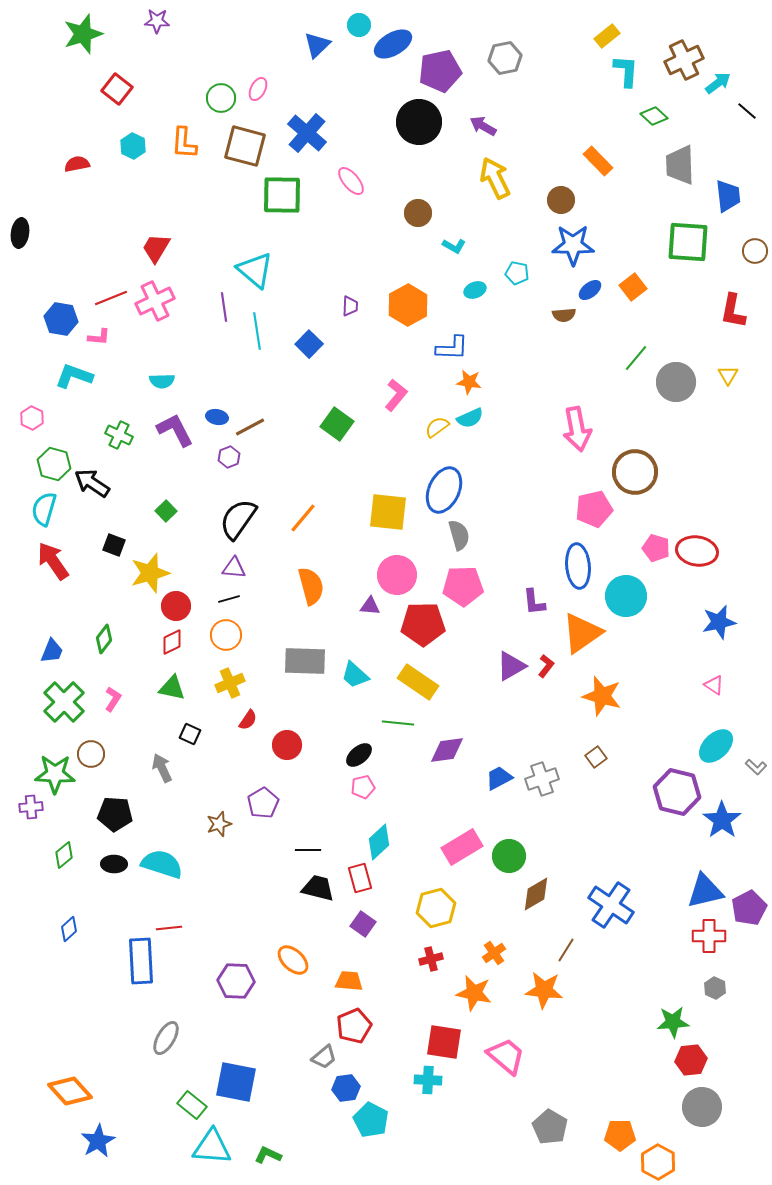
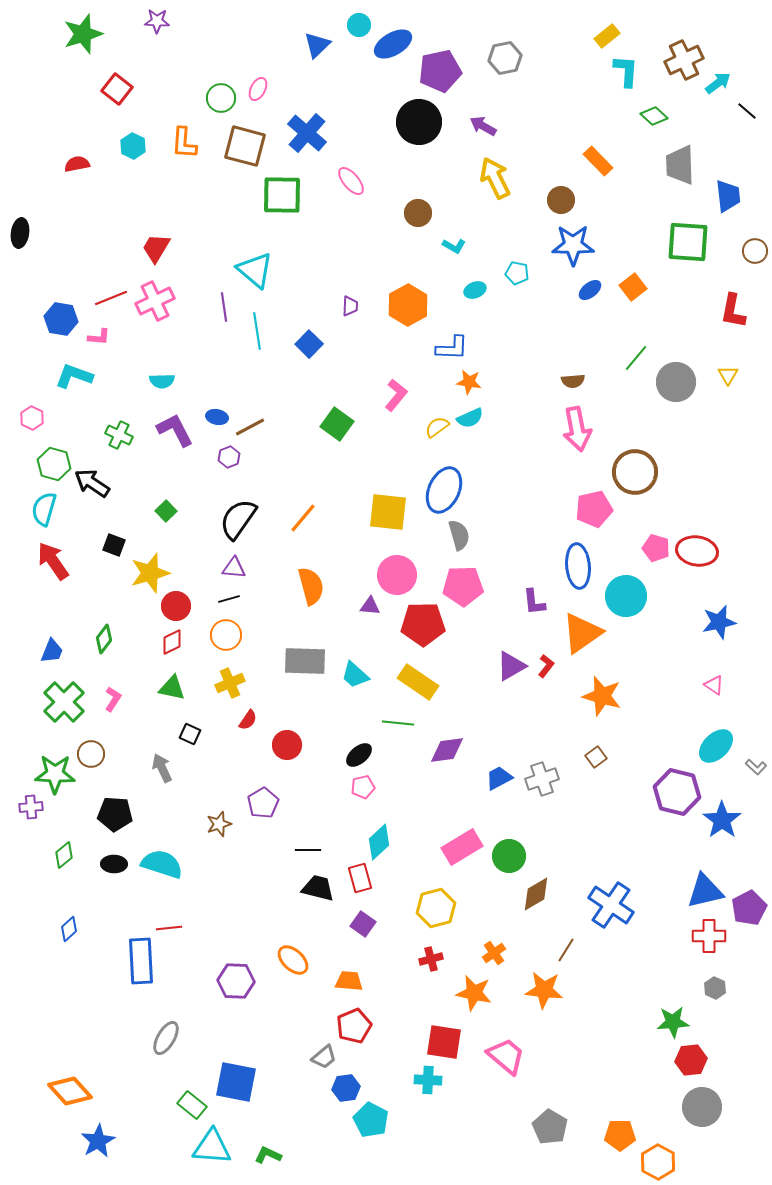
brown semicircle at (564, 315): moved 9 px right, 66 px down
